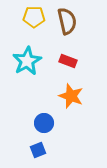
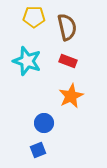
brown semicircle: moved 6 px down
cyan star: rotated 24 degrees counterclockwise
orange star: rotated 25 degrees clockwise
